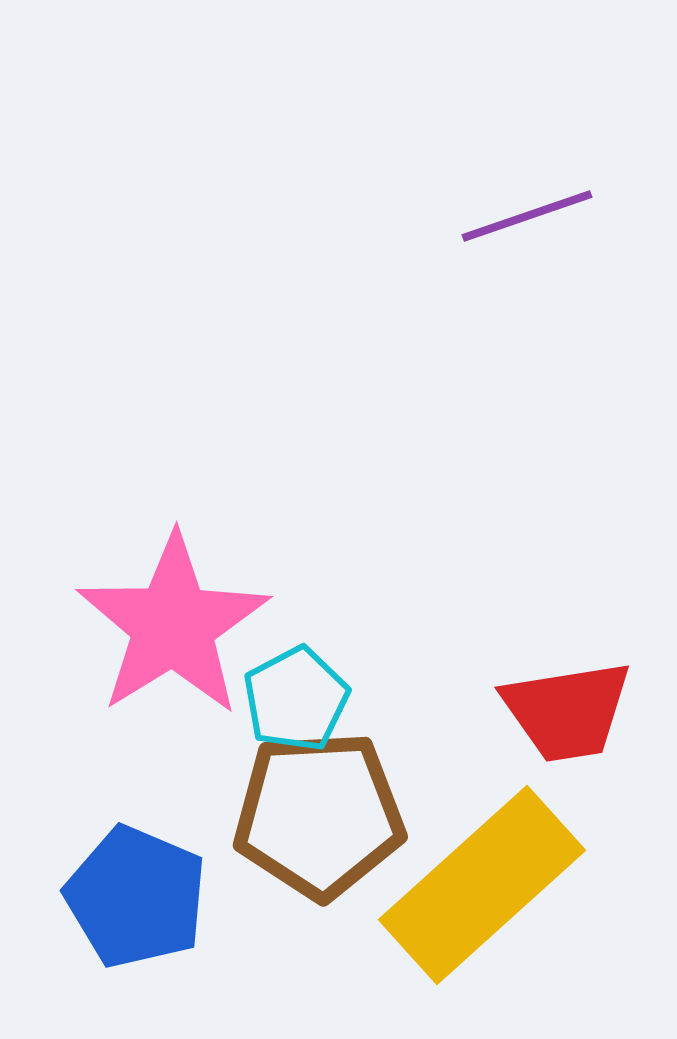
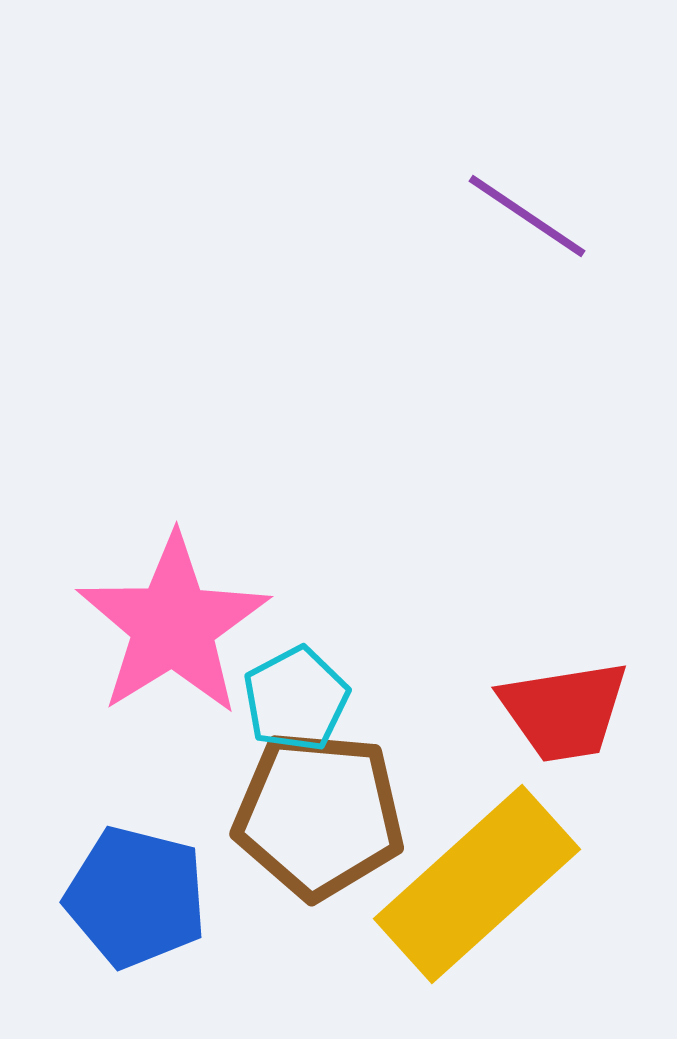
purple line: rotated 53 degrees clockwise
red trapezoid: moved 3 px left
brown pentagon: rotated 8 degrees clockwise
yellow rectangle: moved 5 px left, 1 px up
blue pentagon: rotated 9 degrees counterclockwise
